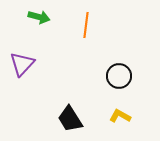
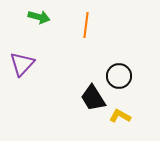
black trapezoid: moved 23 px right, 21 px up
